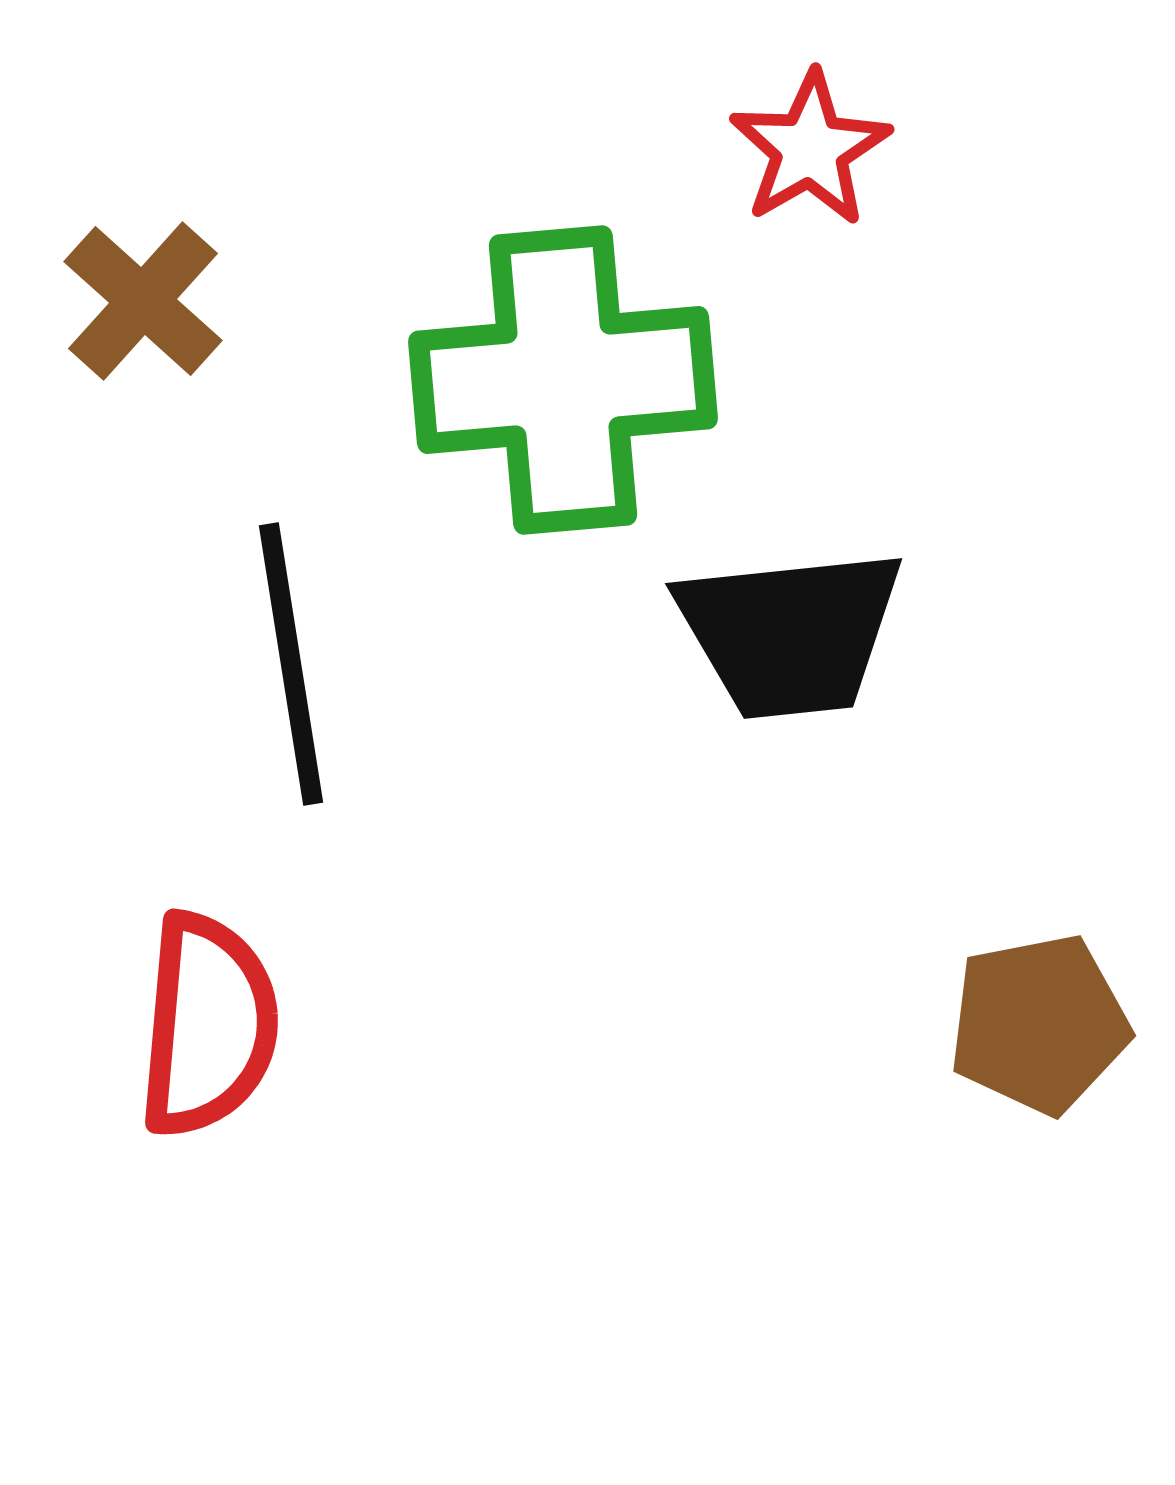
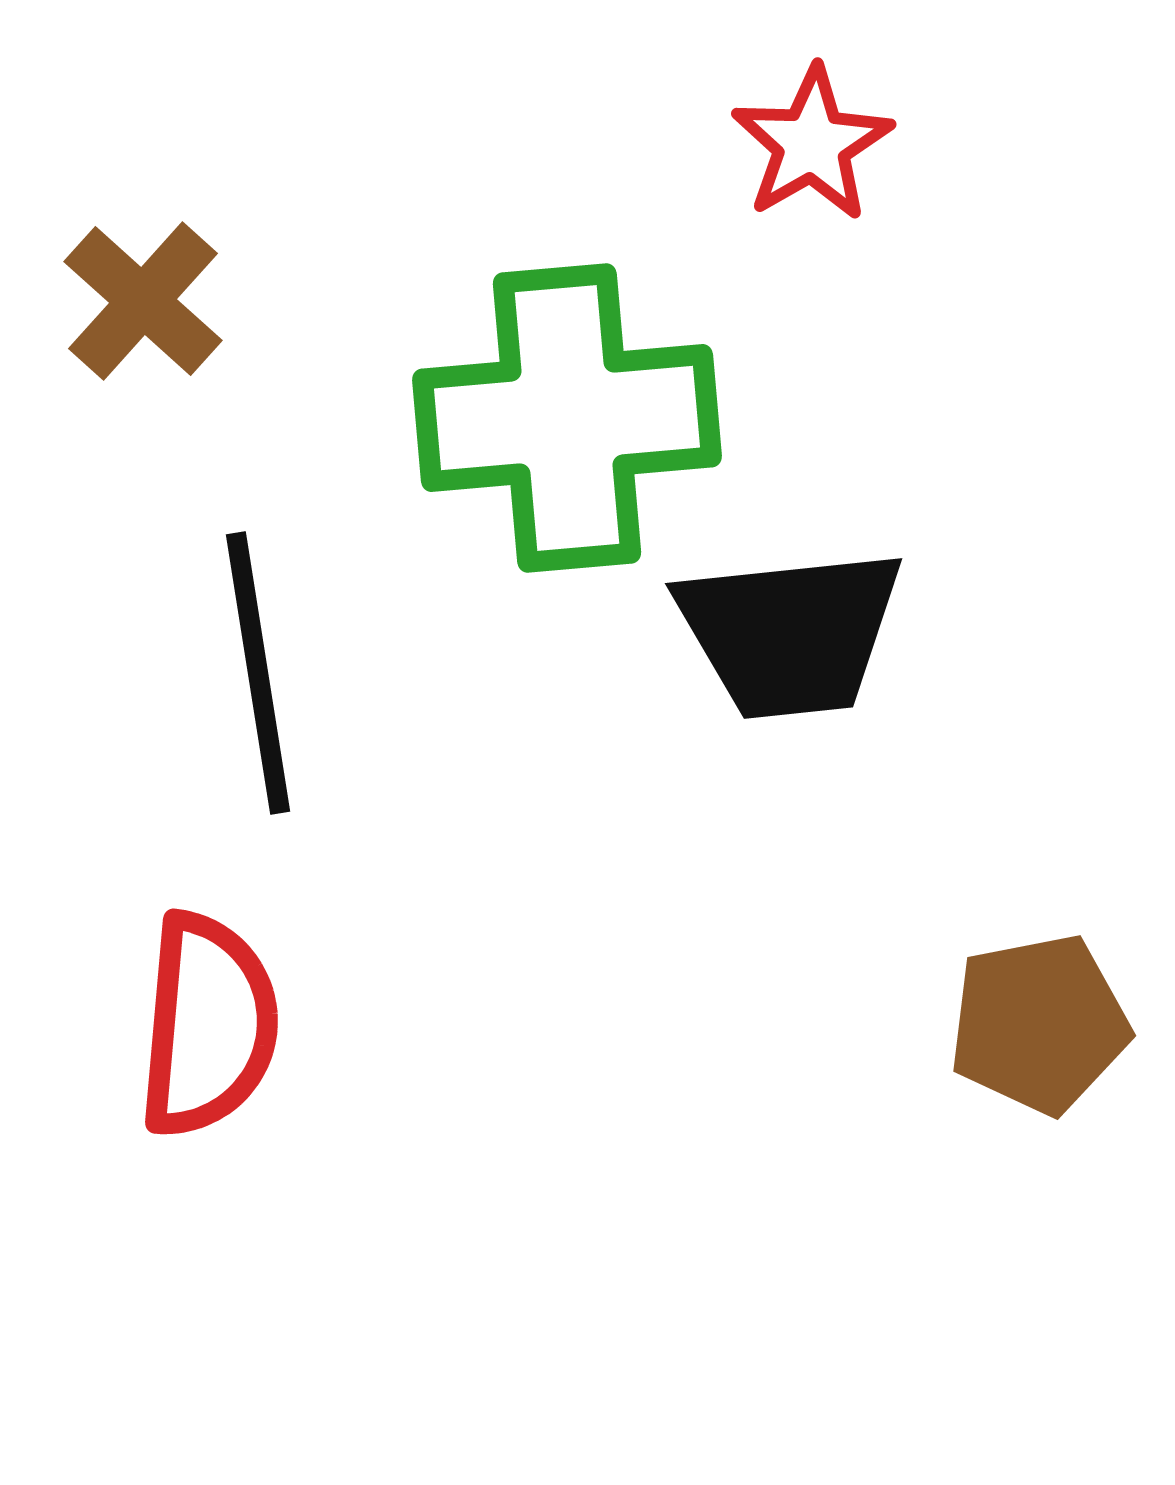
red star: moved 2 px right, 5 px up
green cross: moved 4 px right, 38 px down
black line: moved 33 px left, 9 px down
